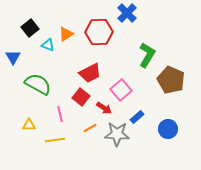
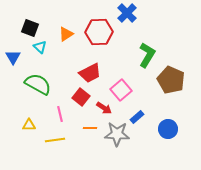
black square: rotated 30 degrees counterclockwise
cyan triangle: moved 8 px left, 2 px down; rotated 24 degrees clockwise
orange line: rotated 32 degrees clockwise
